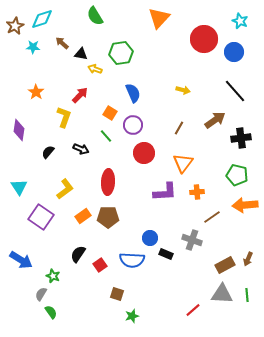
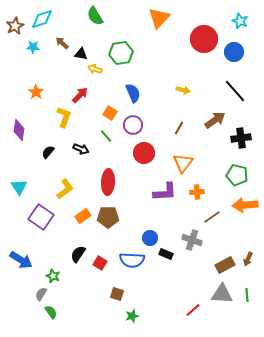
red square at (100, 265): moved 2 px up; rotated 24 degrees counterclockwise
